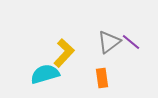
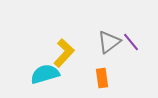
purple line: rotated 12 degrees clockwise
